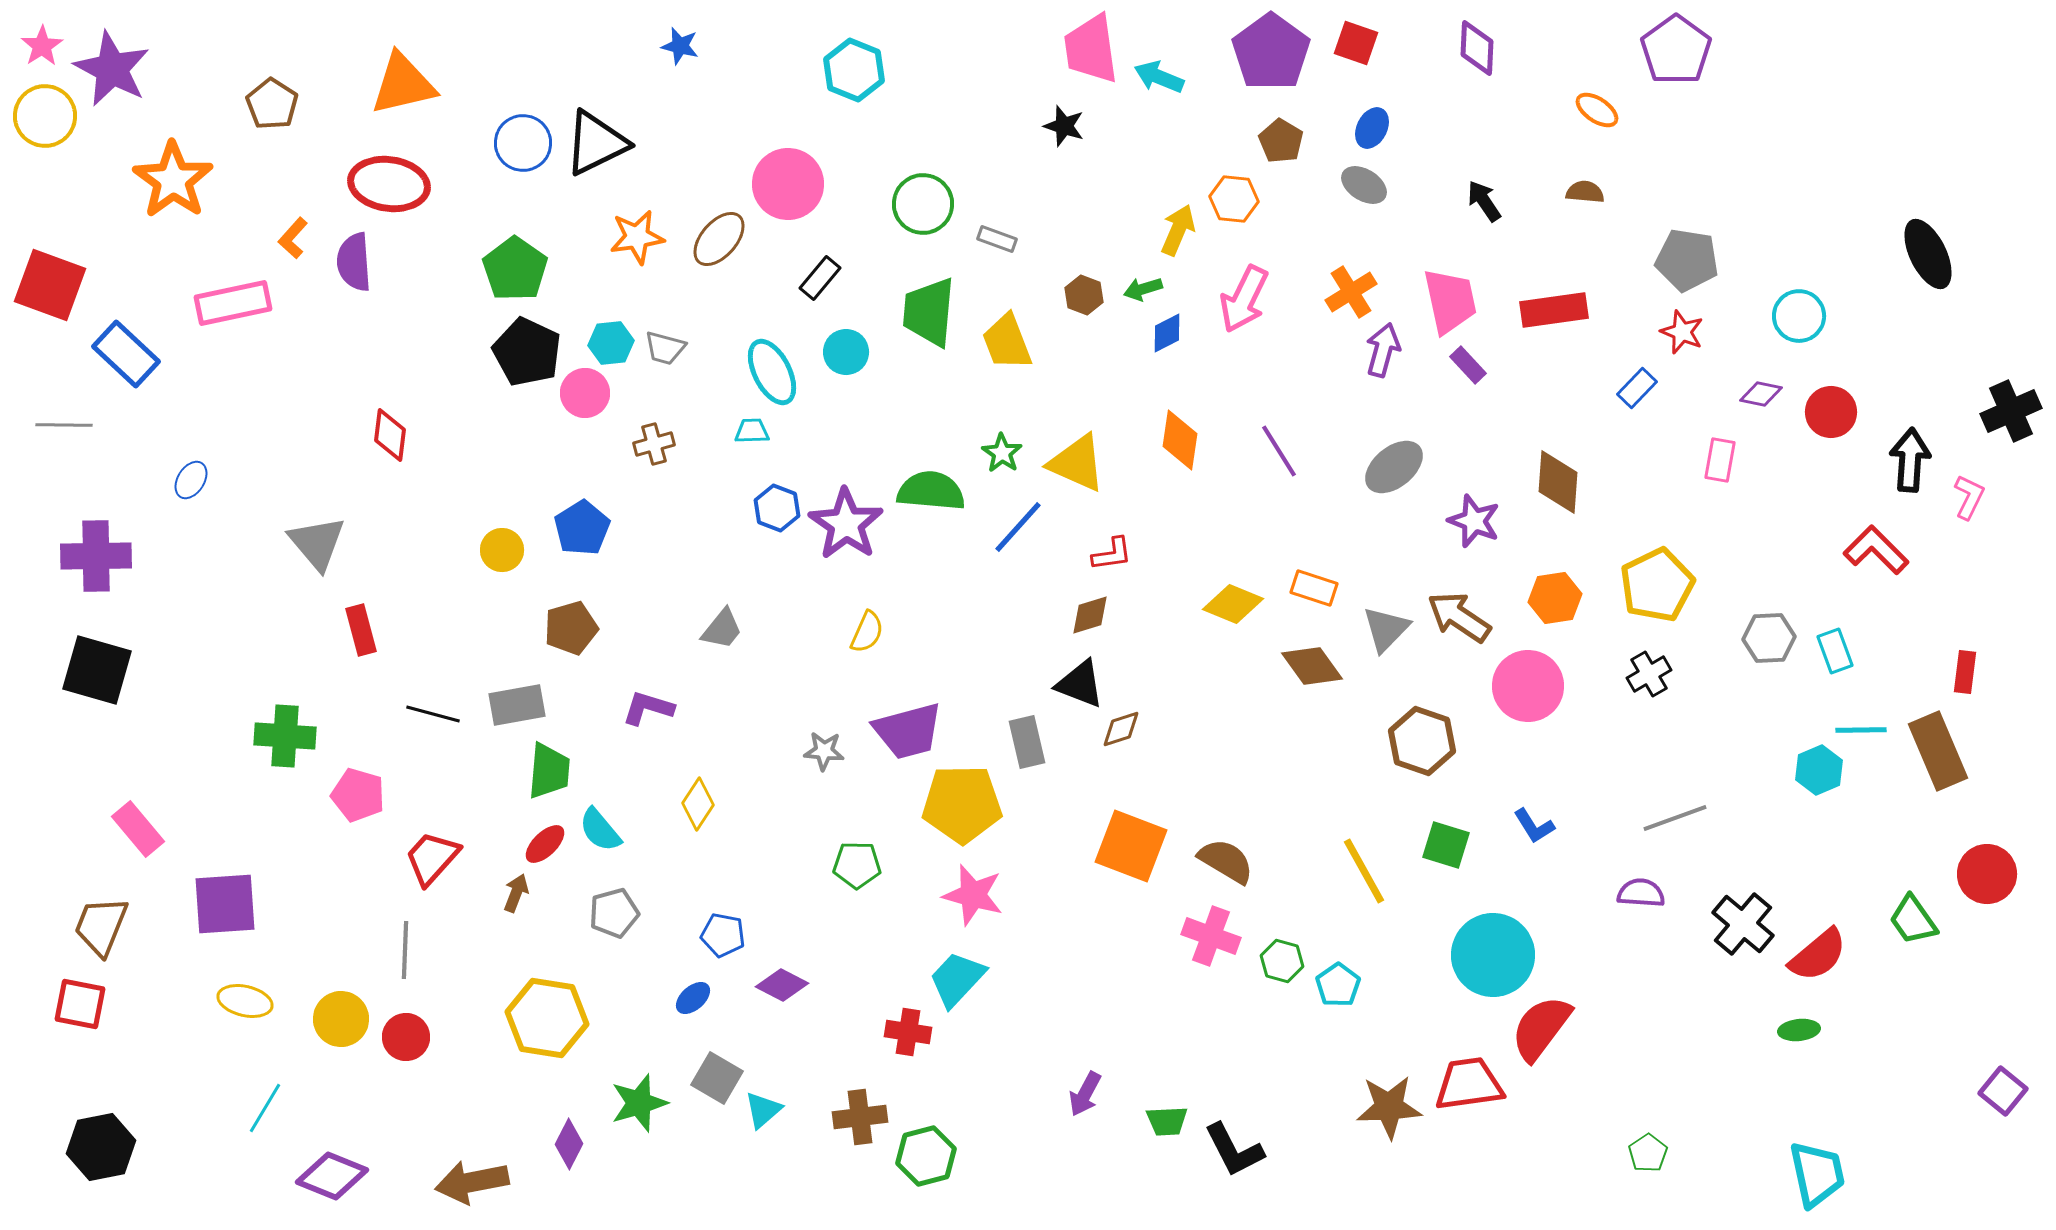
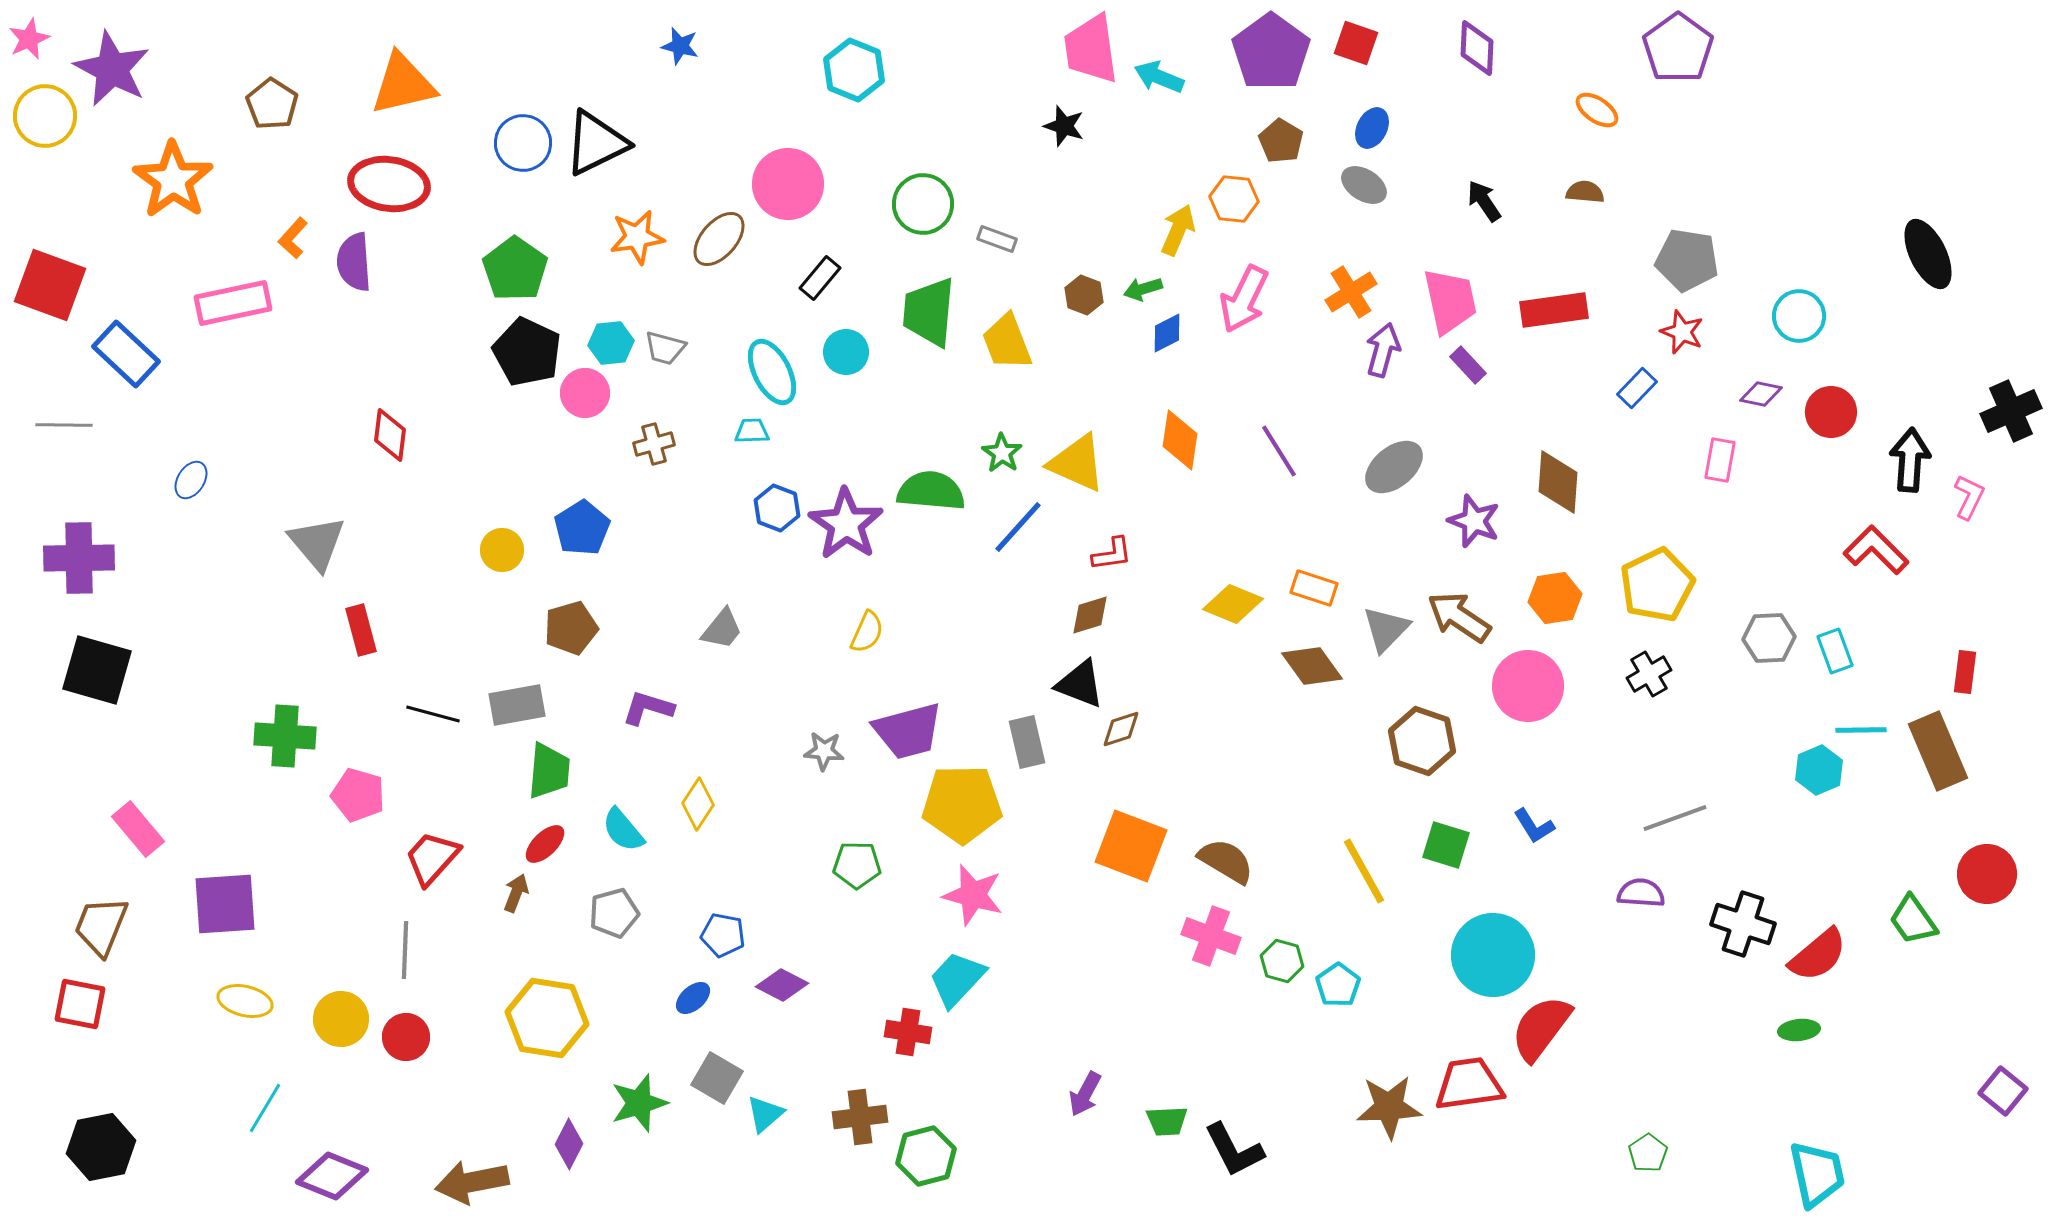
pink star at (42, 46): moved 13 px left, 7 px up; rotated 9 degrees clockwise
purple pentagon at (1676, 50): moved 2 px right, 2 px up
purple cross at (96, 556): moved 17 px left, 2 px down
cyan semicircle at (600, 830): moved 23 px right
black cross at (1743, 924): rotated 22 degrees counterclockwise
cyan triangle at (763, 1110): moved 2 px right, 4 px down
